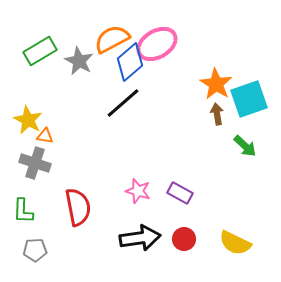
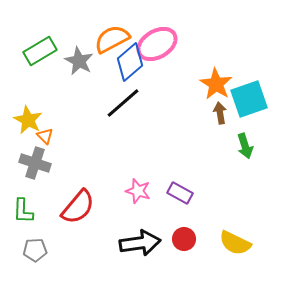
brown arrow: moved 3 px right, 1 px up
orange triangle: rotated 36 degrees clockwise
green arrow: rotated 30 degrees clockwise
red semicircle: rotated 51 degrees clockwise
black arrow: moved 5 px down
